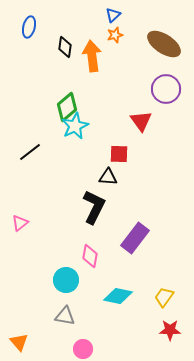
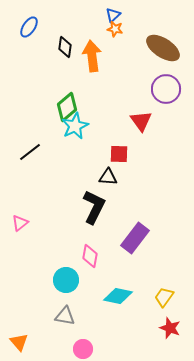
blue ellipse: rotated 20 degrees clockwise
orange star: moved 6 px up; rotated 28 degrees clockwise
brown ellipse: moved 1 px left, 4 px down
red star: moved 2 px up; rotated 20 degrees clockwise
